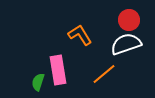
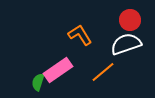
red circle: moved 1 px right
pink rectangle: rotated 64 degrees clockwise
orange line: moved 1 px left, 2 px up
